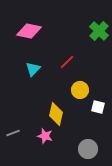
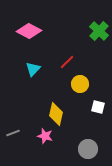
pink diamond: rotated 15 degrees clockwise
yellow circle: moved 6 px up
